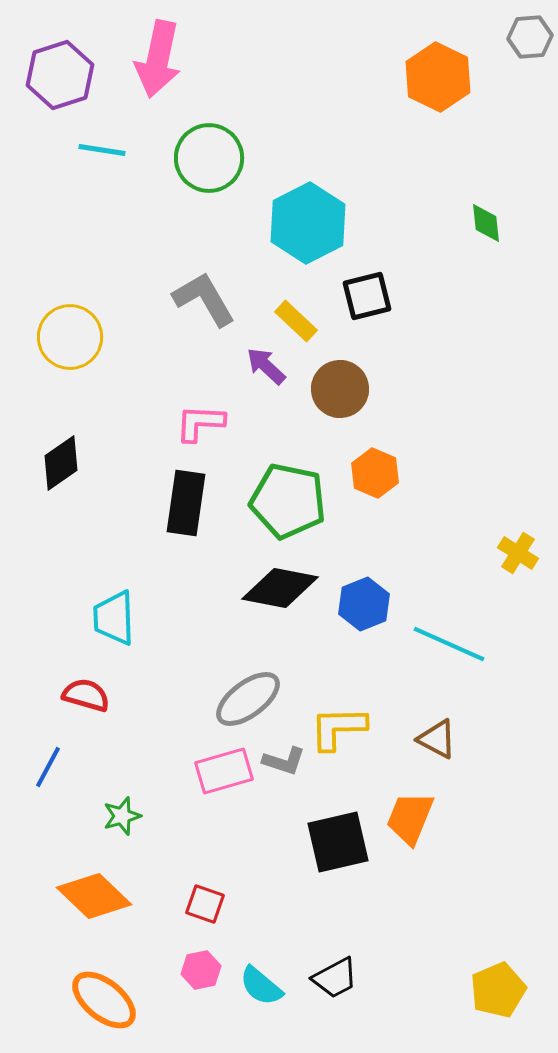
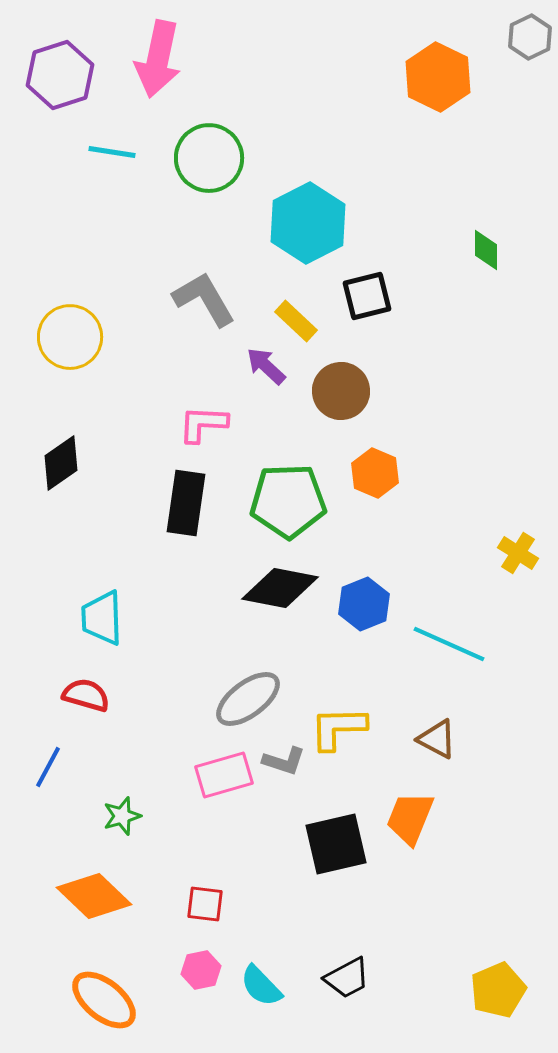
gray hexagon at (530, 37): rotated 21 degrees counterclockwise
cyan line at (102, 150): moved 10 px right, 2 px down
green diamond at (486, 223): moved 27 px down; rotated 6 degrees clockwise
brown circle at (340, 389): moved 1 px right, 2 px down
pink L-shape at (200, 423): moved 3 px right, 1 px down
green pentagon at (288, 501): rotated 14 degrees counterclockwise
cyan trapezoid at (114, 618): moved 12 px left
pink rectangle at (224, 771): moved 4 px down
black square at (338, 842): moved 2 px left, 2 px down
red square at (205, 904): rotated 12 degrees counterclockwise
black trapezoid at (335, 978): moved 12 px right
cyan semicircle at (261, 986): rotated 6 degrees clockwise
